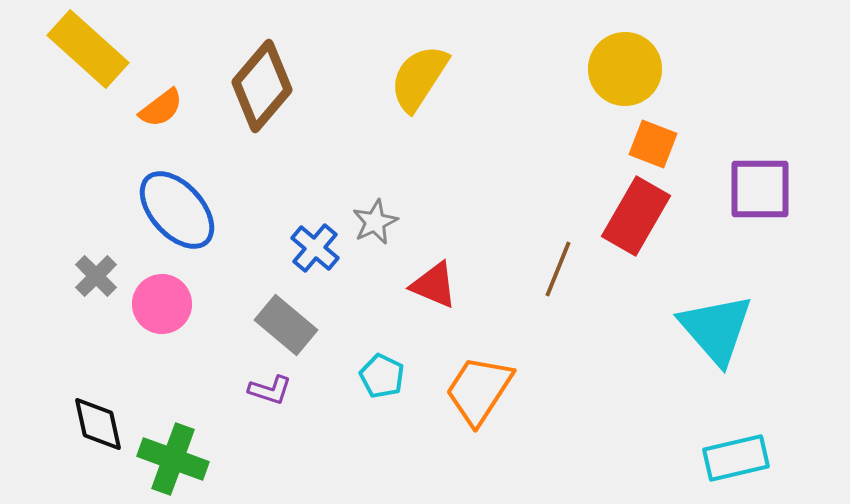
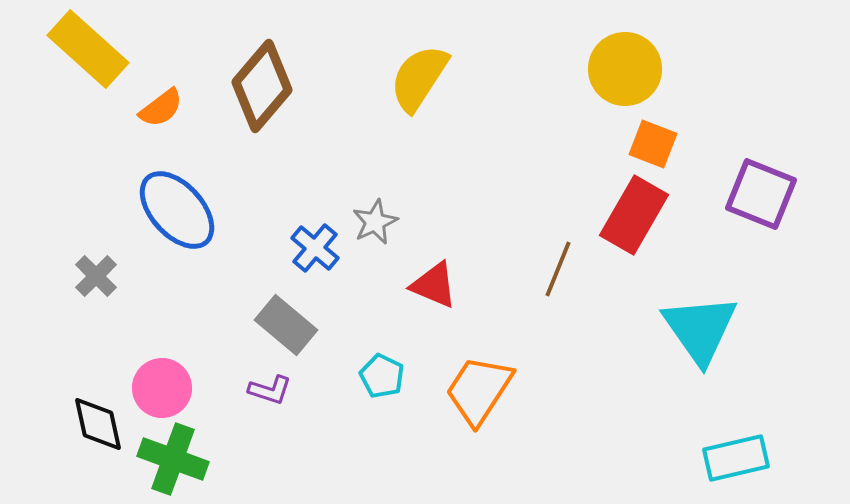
purple square: moved 1 px right, 5 px down; rotated 22 degrees clockwise
red rectangle: moved 2 px left, 1 px up
pink circle: moved 84 px down
cyan triangle: moved 16 px left; rotated 6 degrees clockwise
